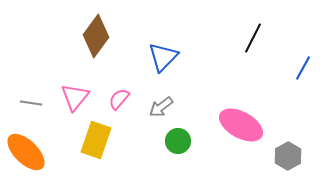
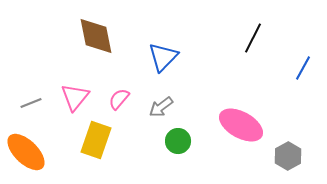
brown diamond: rotated 48 degrees counterclockwise
gray line: rotated 30 degrees counterclockwise
